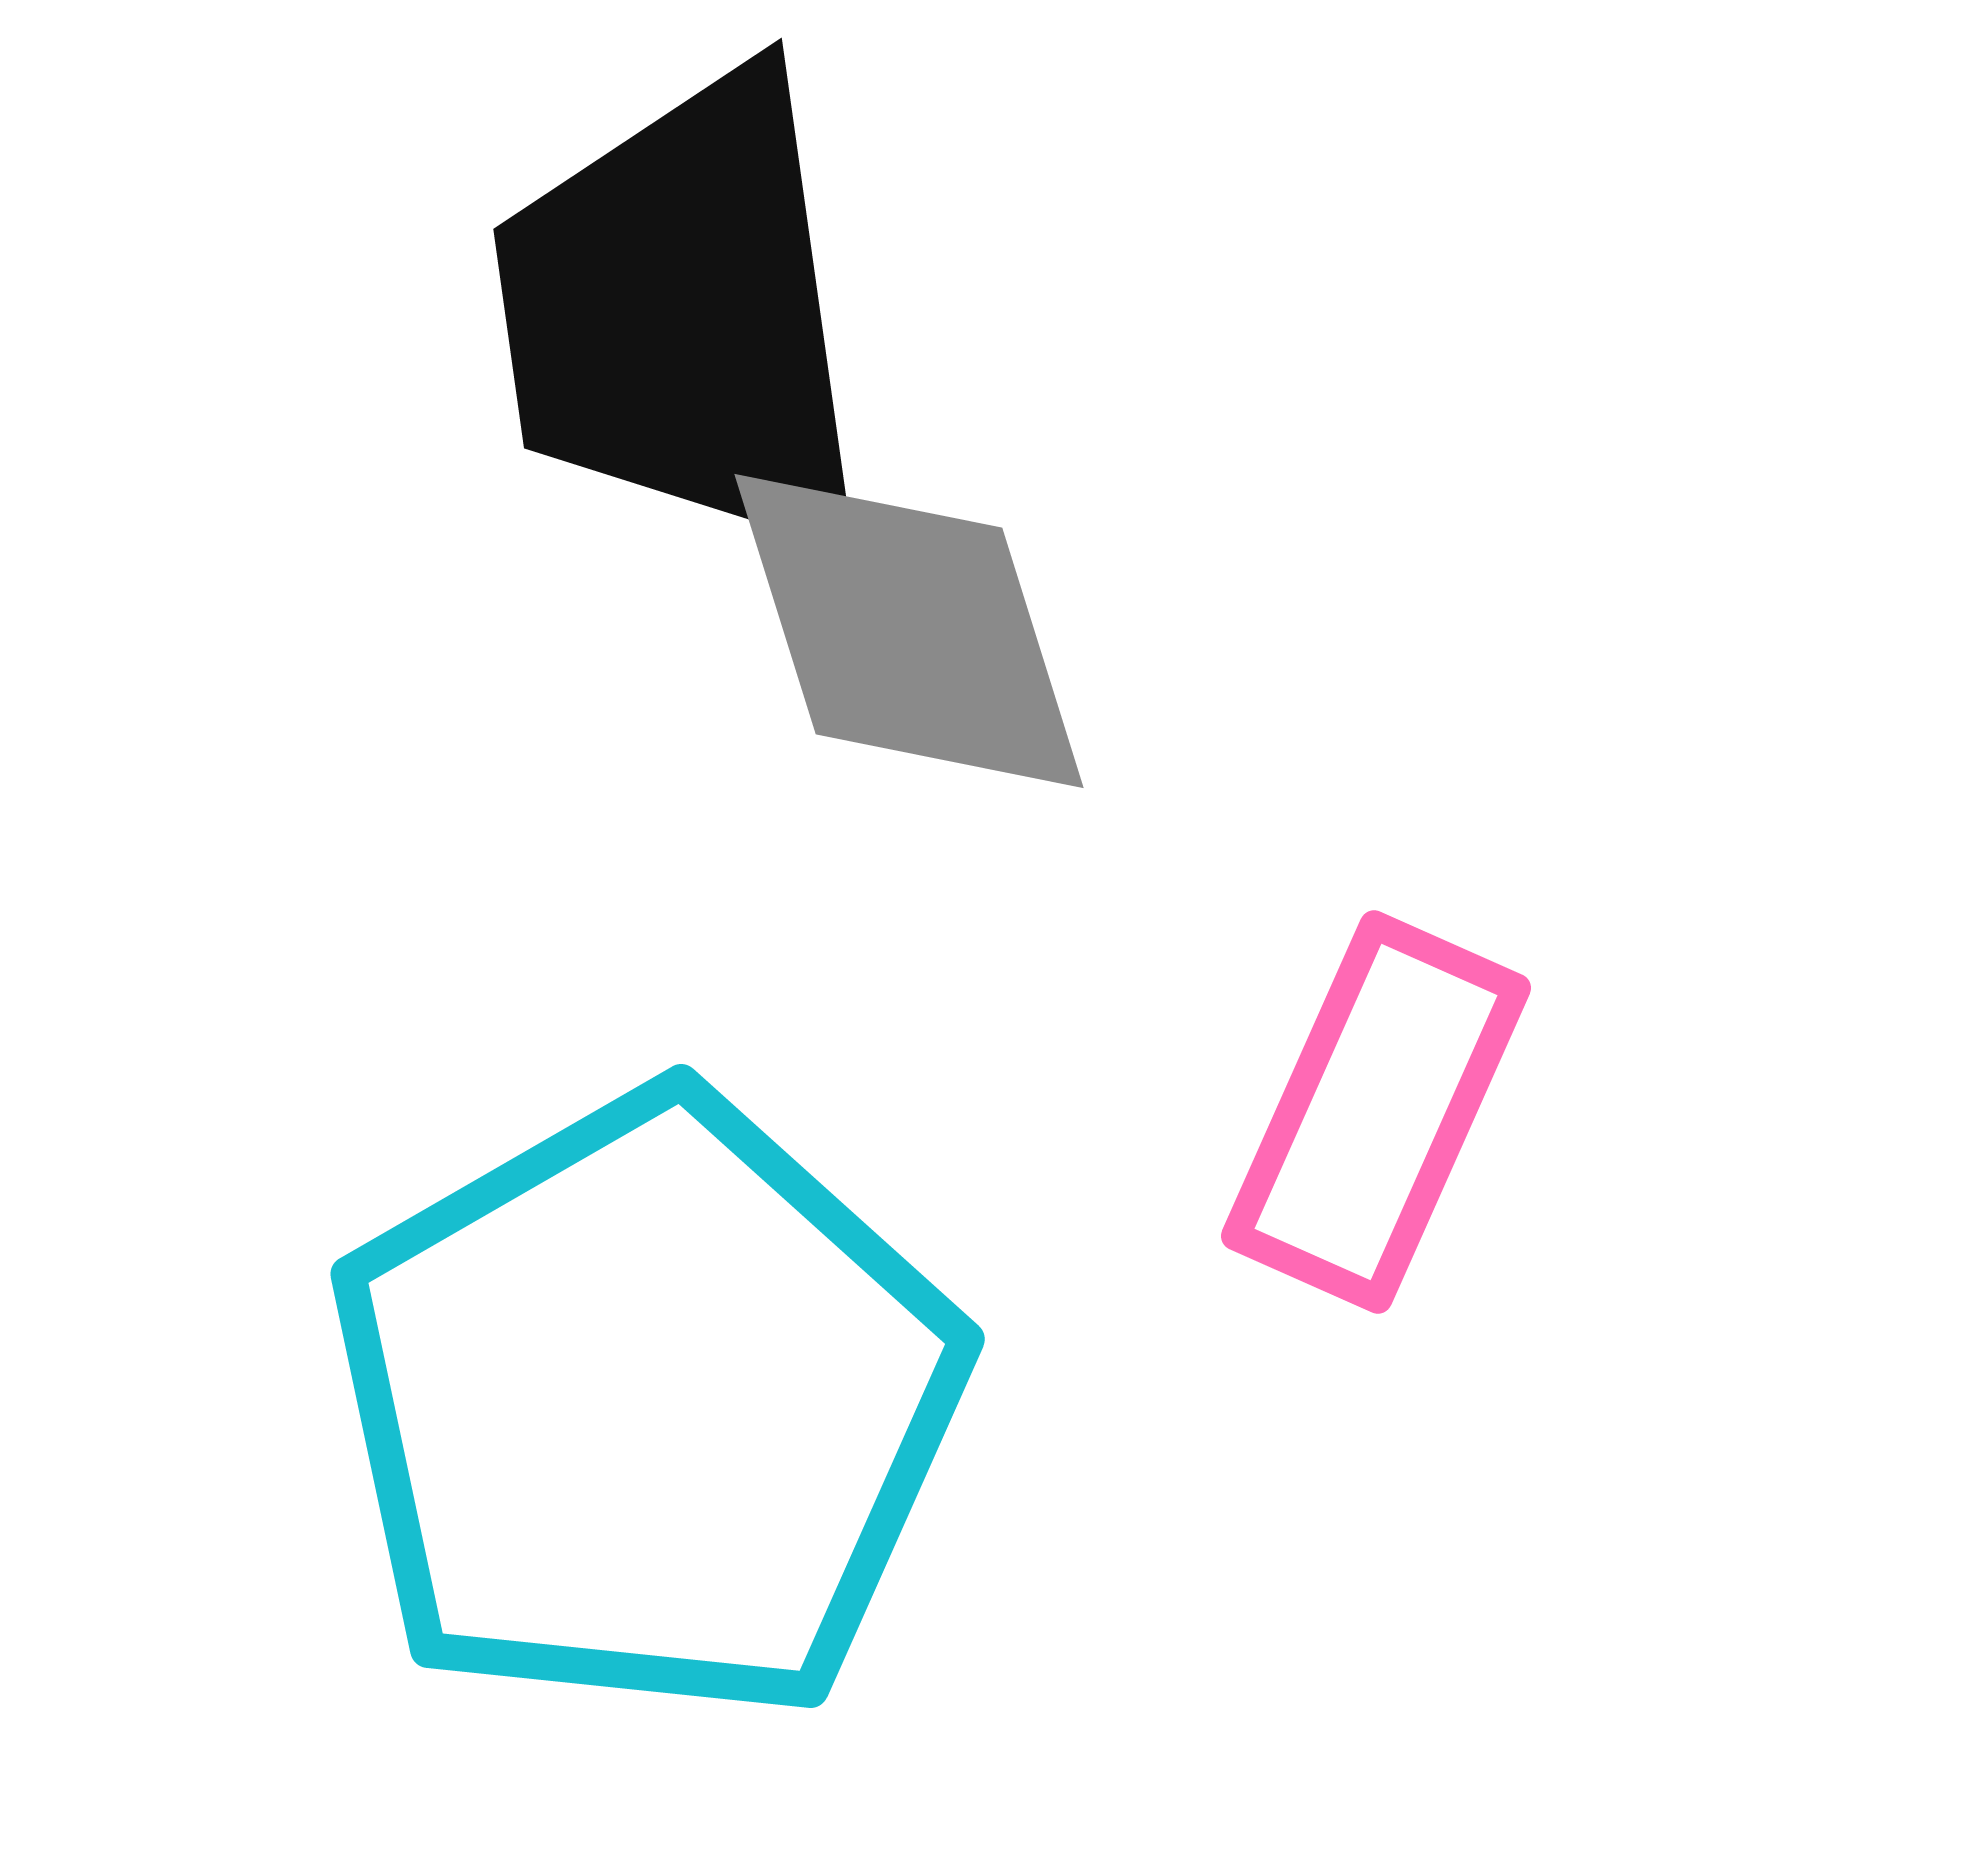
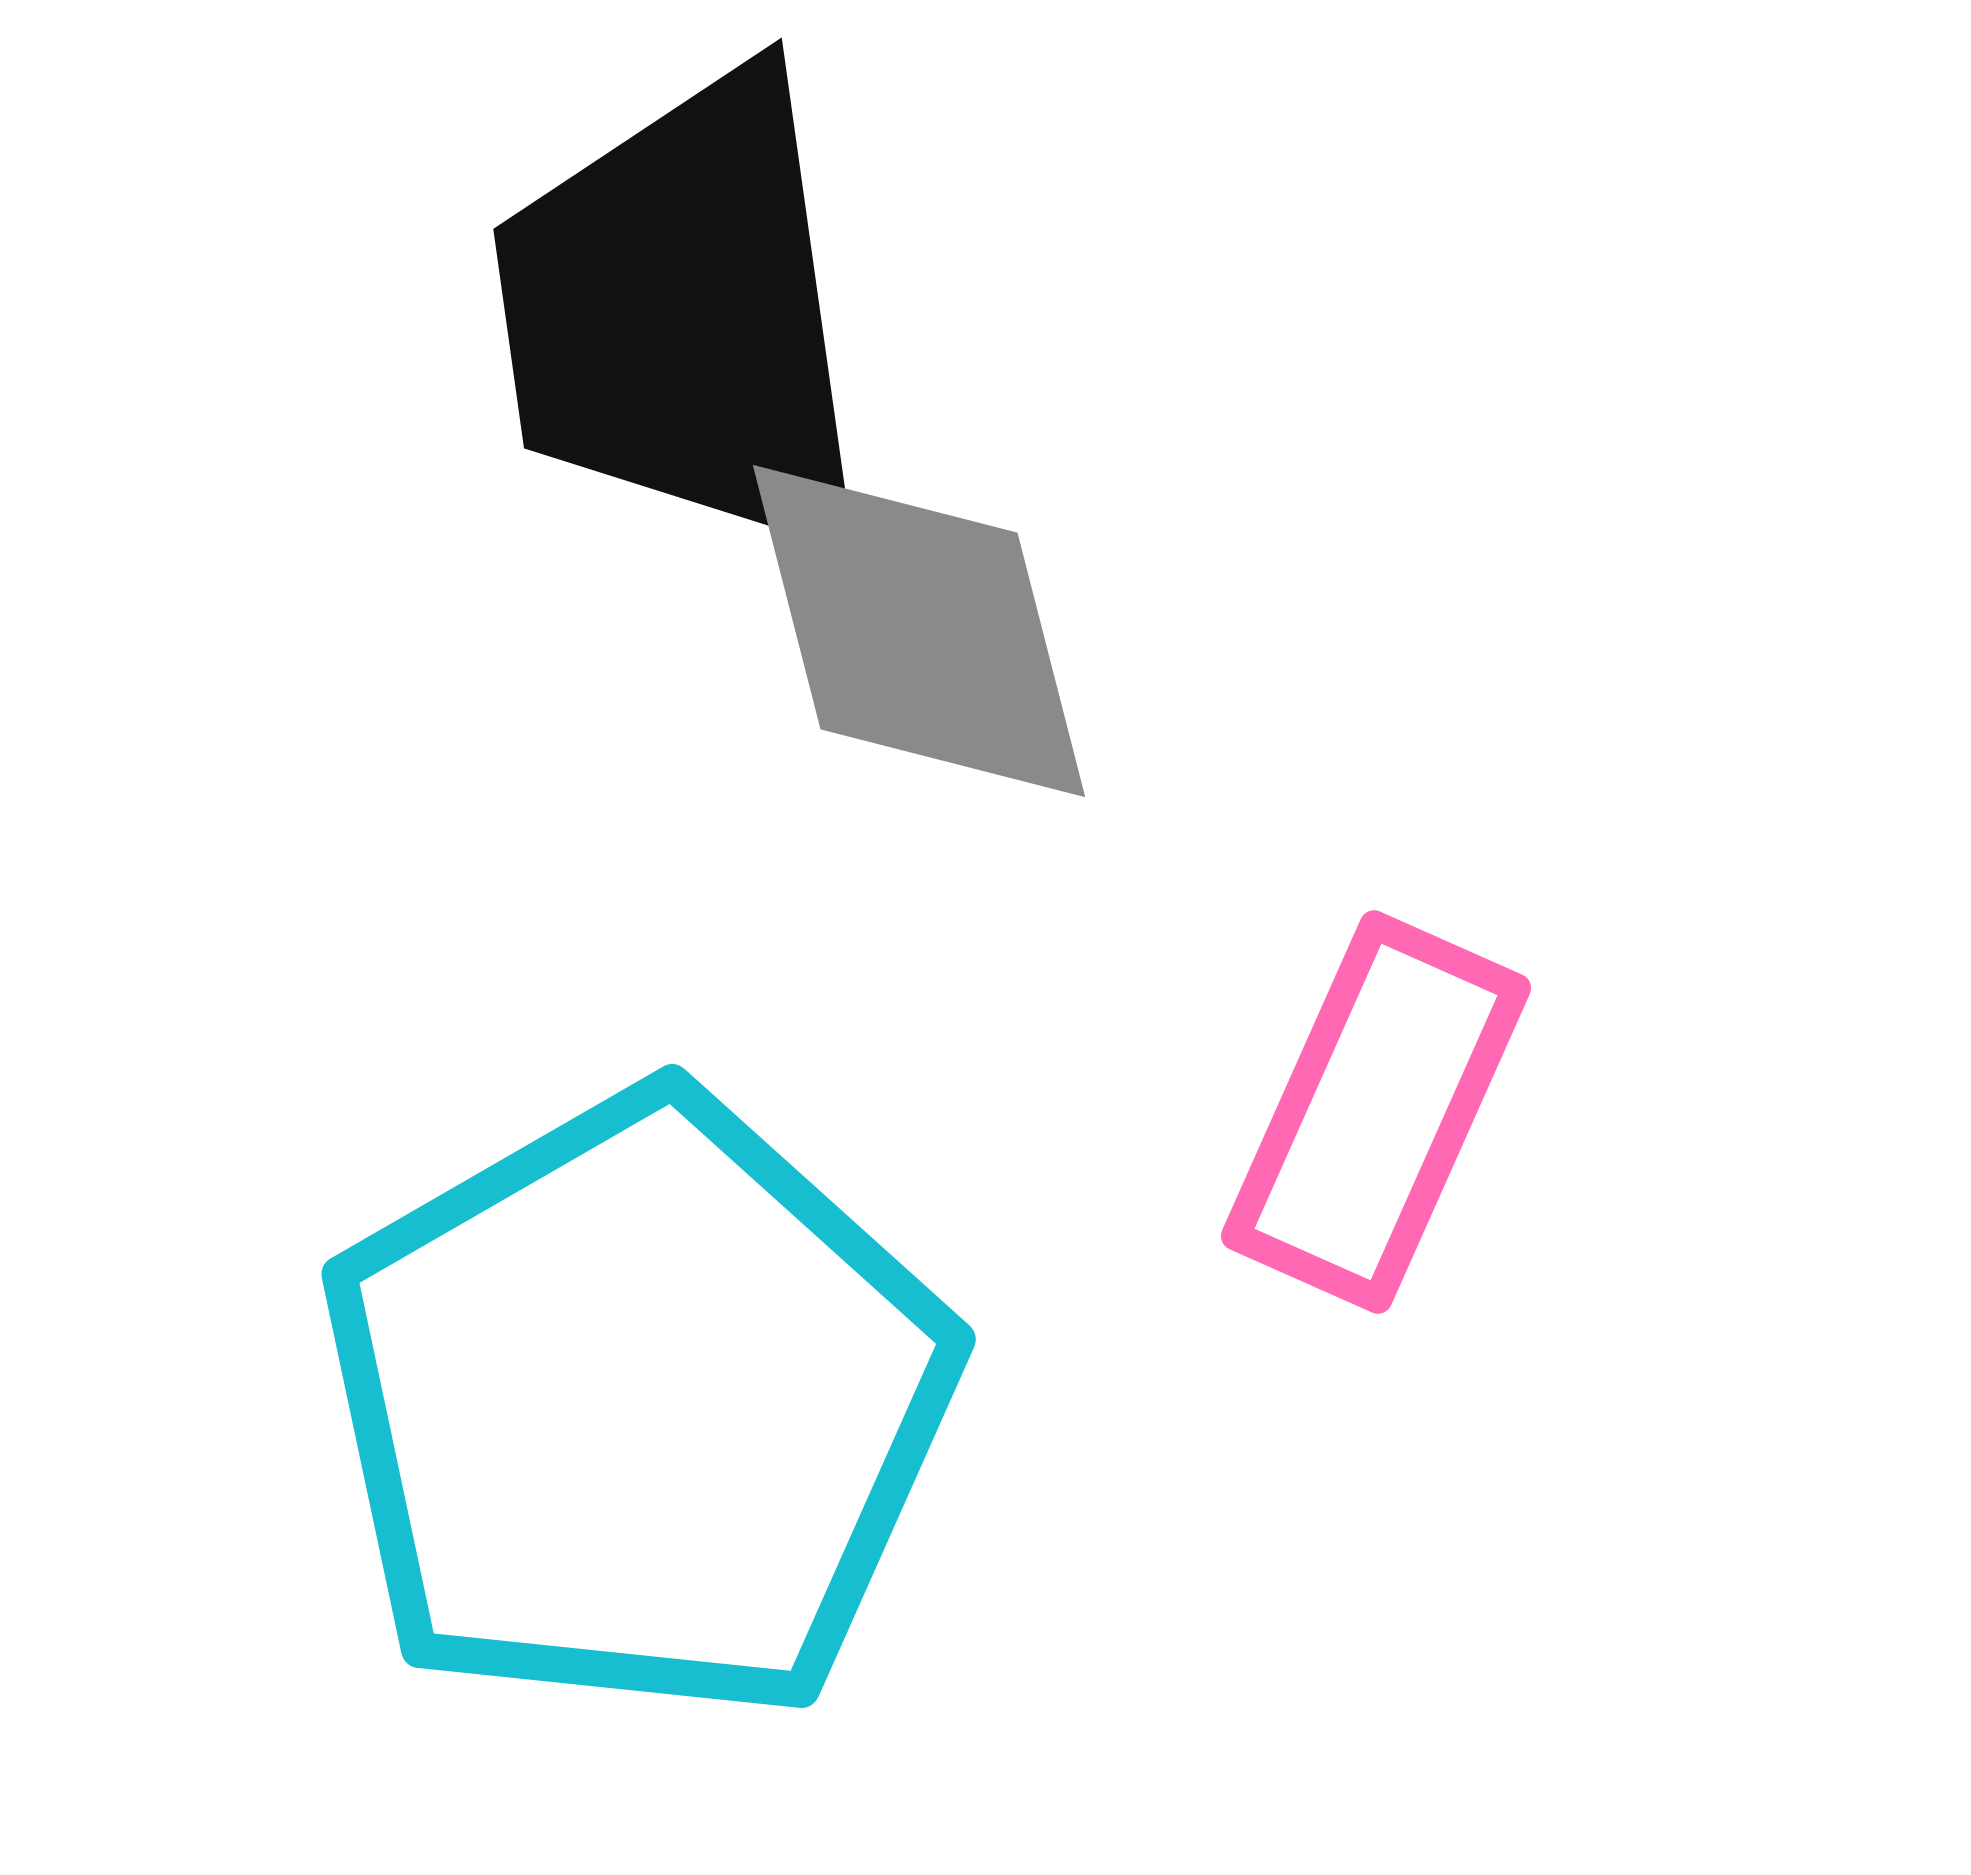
gray diamond: moved 10 px right; rotated 3 degrees clockwise
cyan pentagon: moved 9 px left
